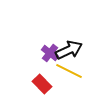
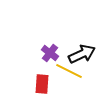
black arrow: moved 13 px right, 4 px down
red rectangle: rotated 48 degrees clockwise
